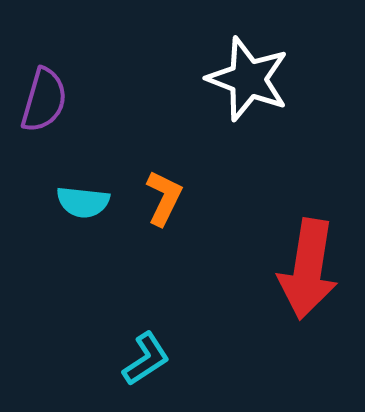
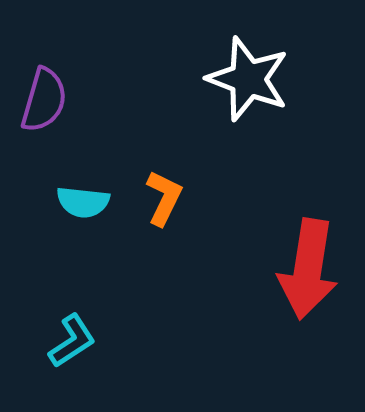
cyan L-shape: moved 74 px left, 18 px up
